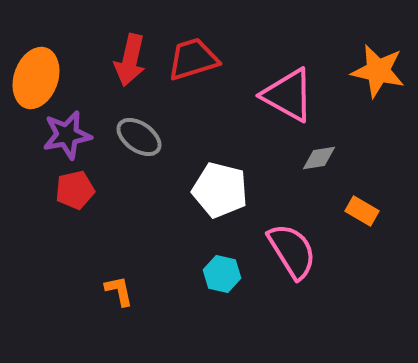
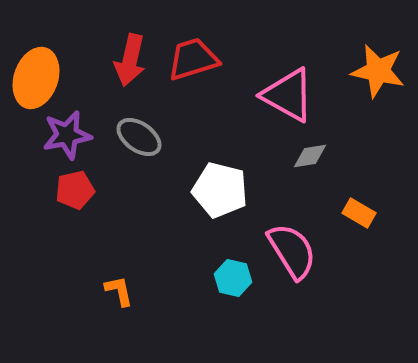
gray diamond: moved 9 px left, 2 px up
orange rectangle: moved 3 px left, 2 px down
cyan hexagon: moved 11 px right, 4 px down
